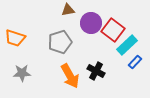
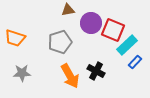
red square: rotated 15 degrees counterclockwise
